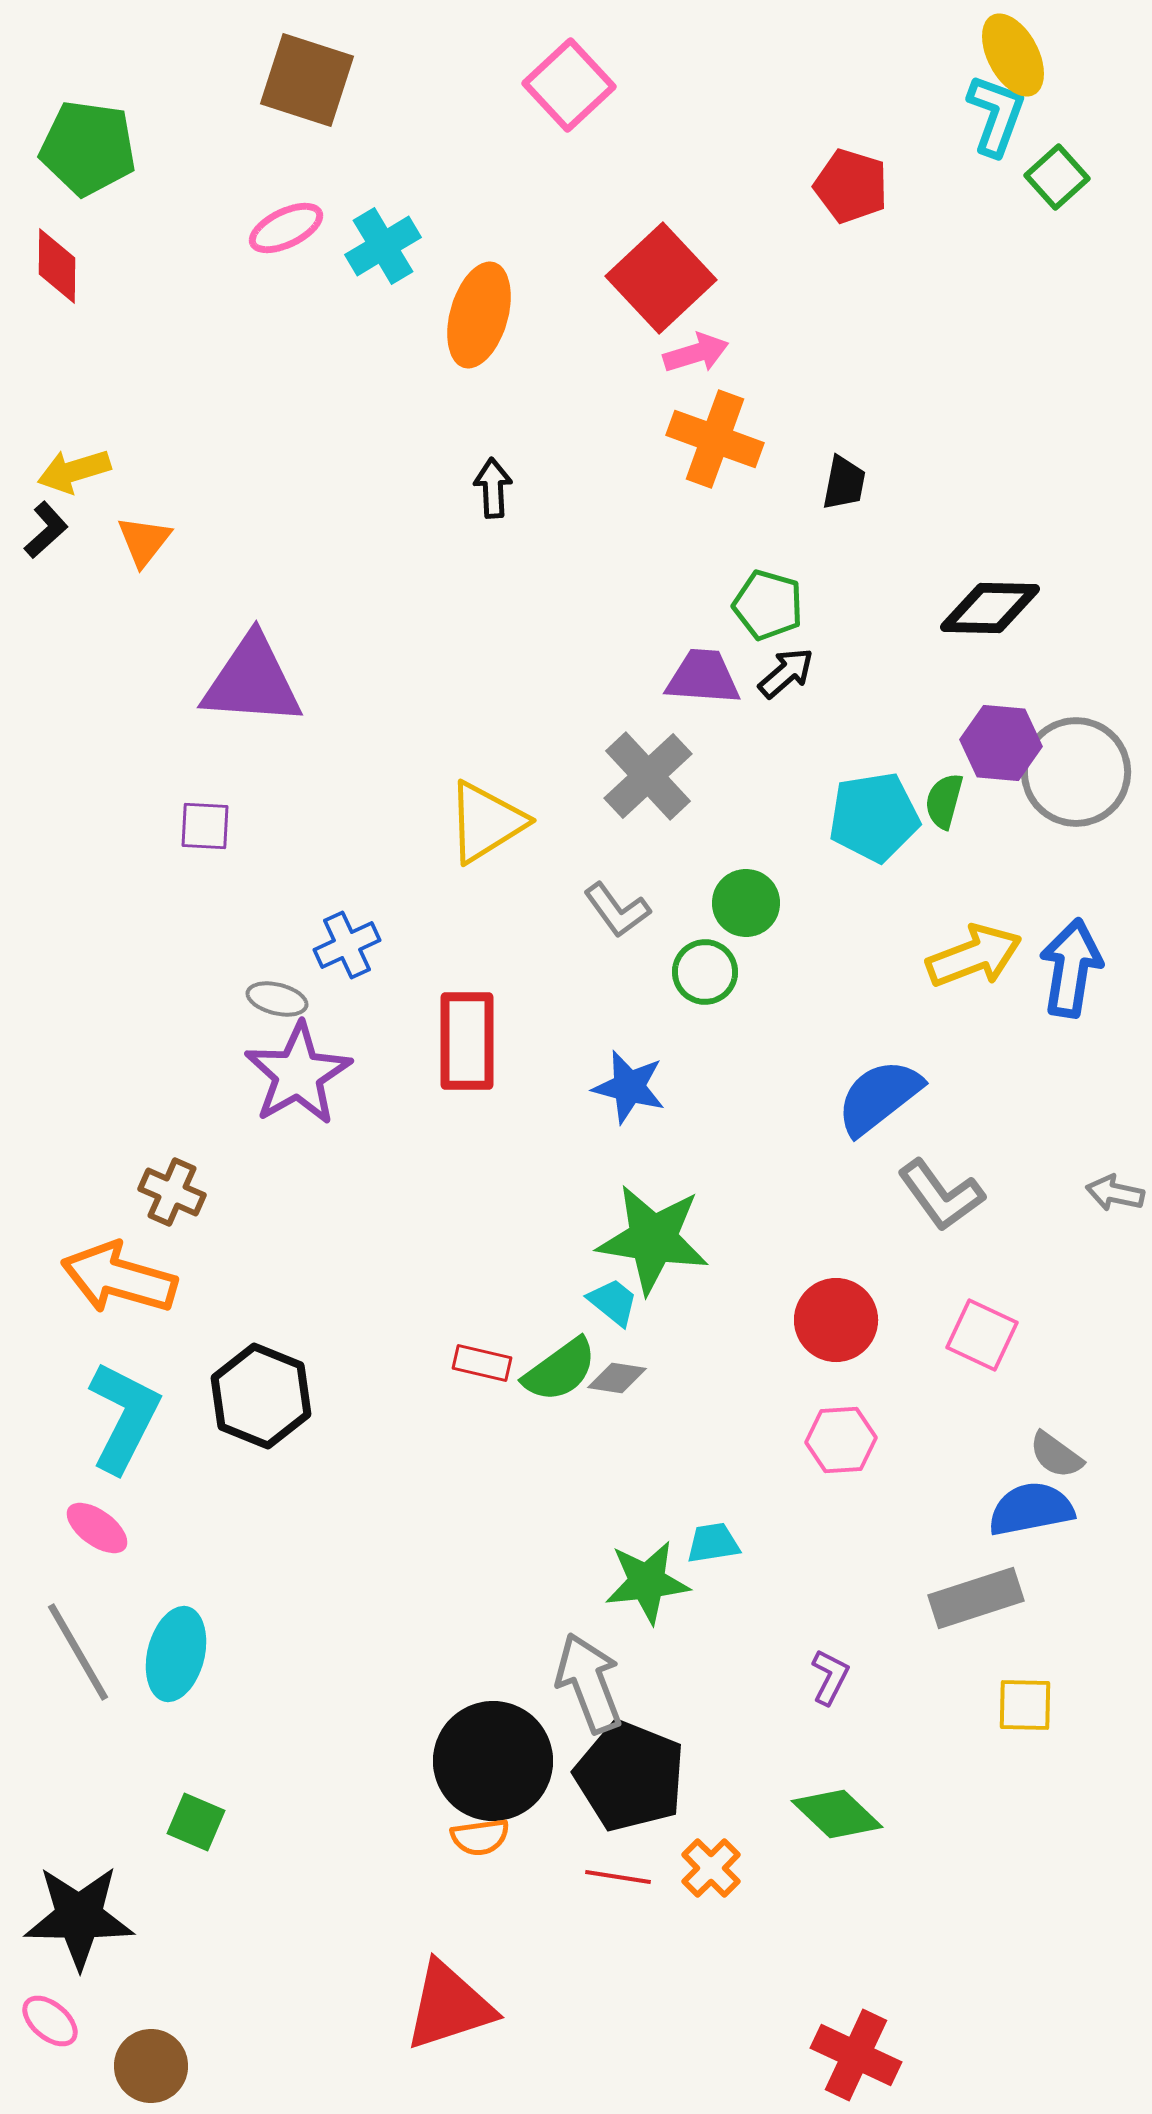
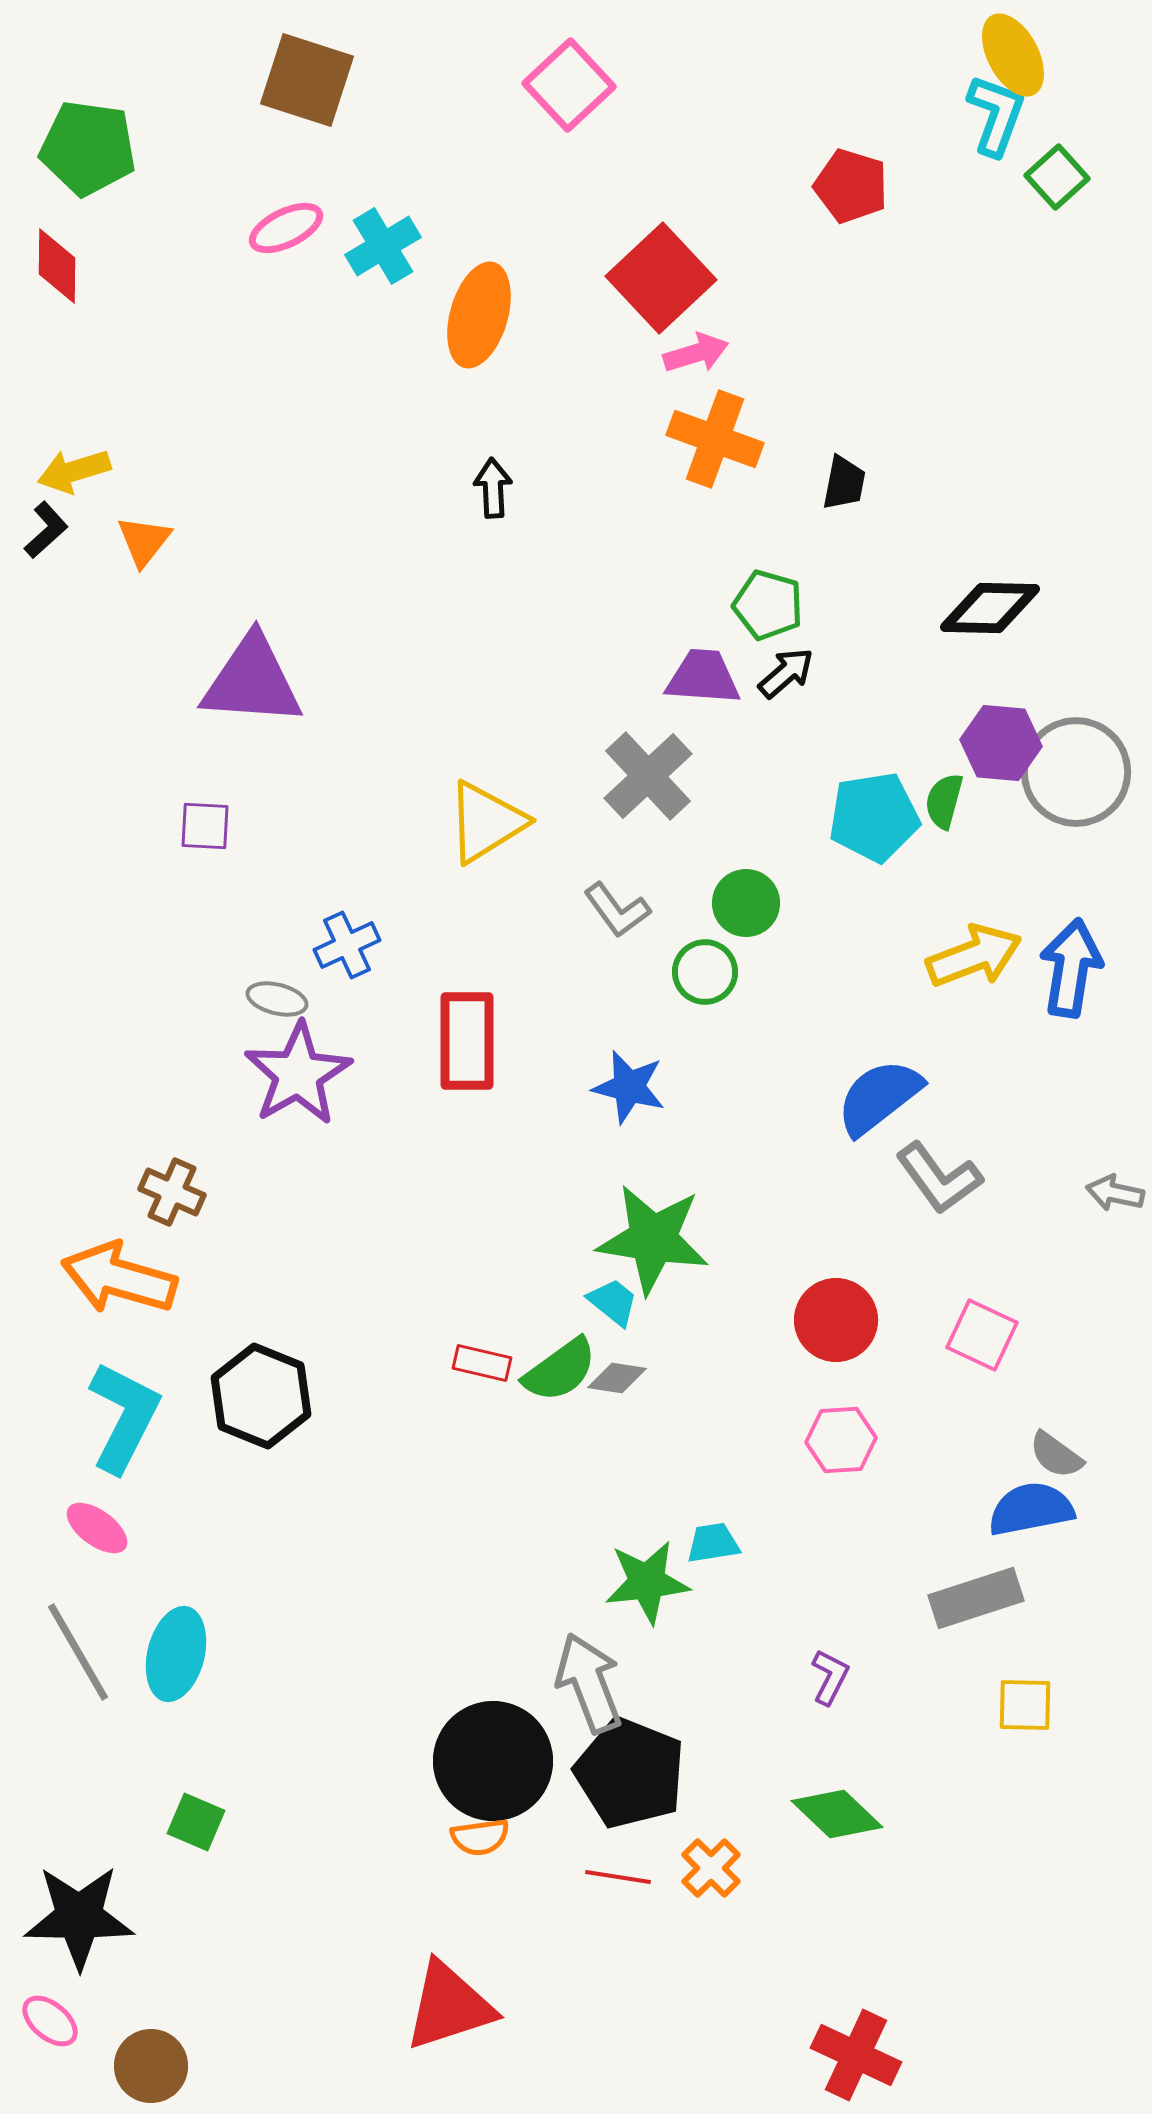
gray L-shape at (941, 1195): moved 2 px left, 17 px up
black pentagon at (630, 1776): moved 3 px up
